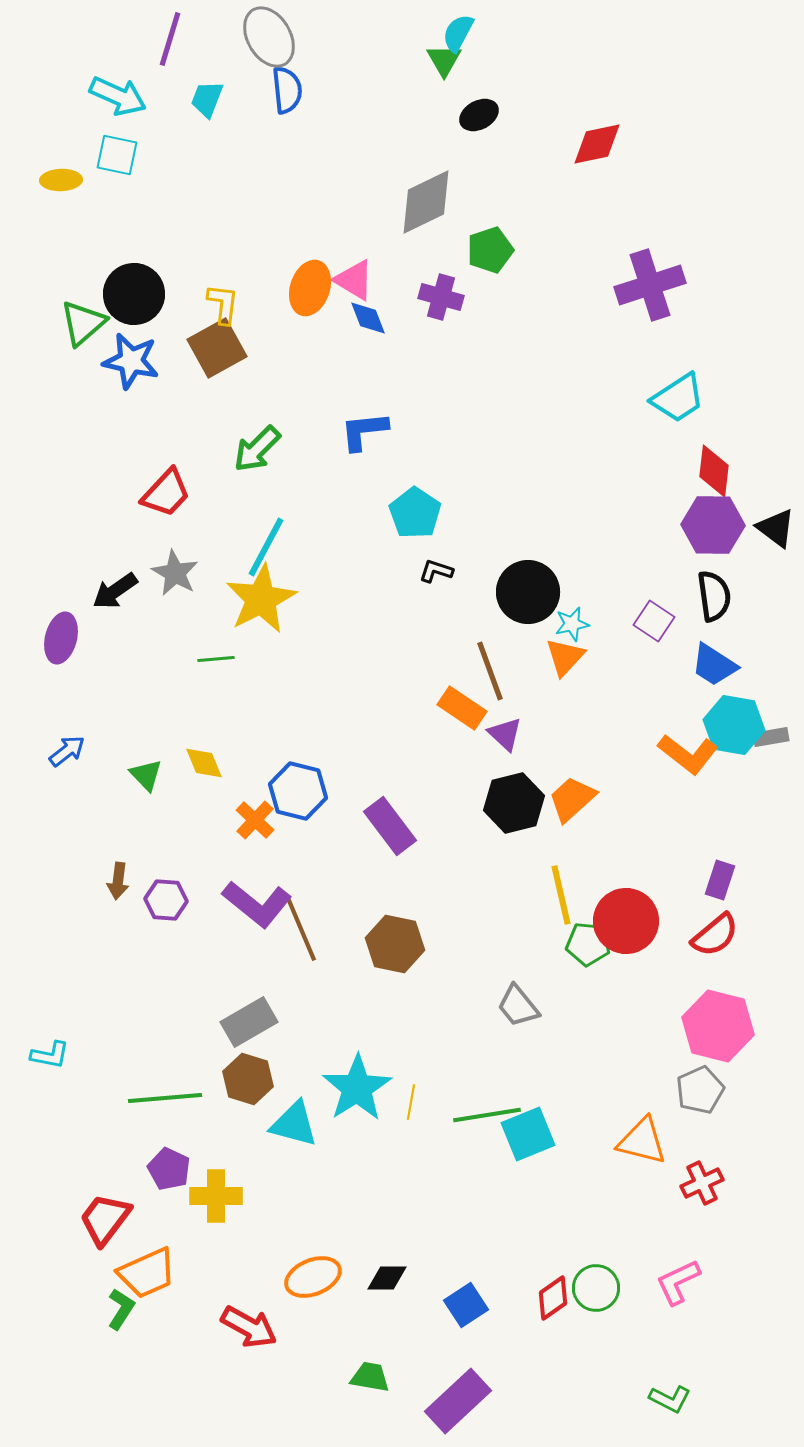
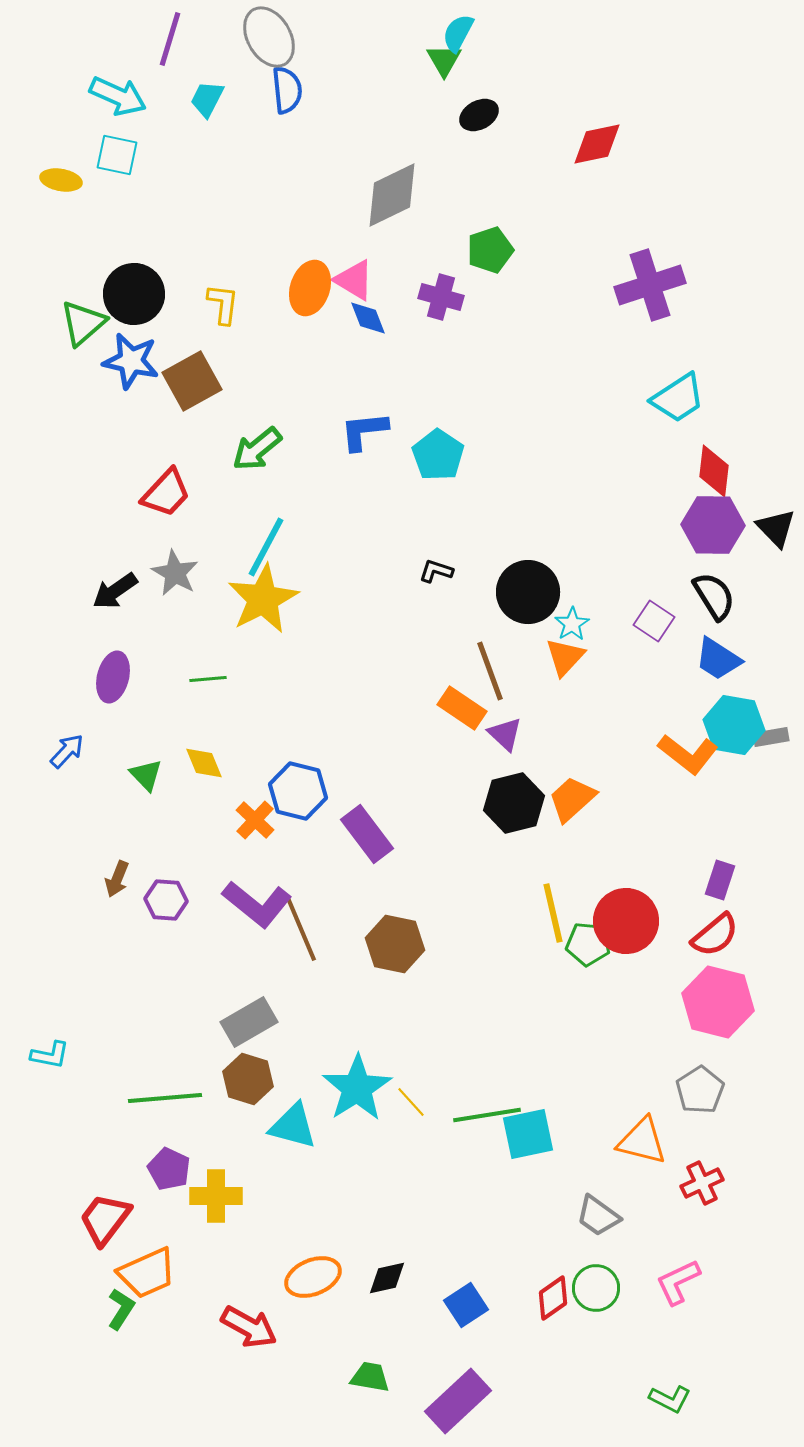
cyan trapezoid at (207, 99): rotated 6 degrees clockwise
yellow ellipse at (61, 180): rotated 12 degrees clockwise
gray diamond at (426, 202): moved 34 px left, 7 px up
brown square at (217, 348): moved 25 px left, 33 px down
green arrow at (257, 449): rotated 6 degrees clockwise
cyan pentagon at (415, 513): moved 23 px right, 58 px up
black triangle at (776, 528): rotated 9 degrees clockwise
black semicircle at (714, 596): rotated 24 degrees counterclockwise
yellow star at (261, 599): moved 2 px right
cyan star at (572, 624): rotated 20 degrees counterclockwise
purple ellipse at (61, 638): moved 52 px right, 39 px down
green line at (216, 659): moved 8 px left, 20 px down
blue trapezoid at (714, 665): moved 4 px right, 6 px up
blue arrow at (67, 751): rotated 9 degrees counterclockwise
purple rectangle at (390, 826): moved 23 px left, 8 px down
brown arrow at (118, 881): moved 1 px left, 2 px up; rotated 15 degrees clockwise
yellow line at (561, 895): moved 8 px left, 18 px down
gray trapezoid at (518, 1006): moved 80 px right, 210 px down; rotated 15 degrees counterclockwise
pink hexagon at (718, 1026): moved 24 px up
gray pentagon at (700, 1090): rotated 9 degrees counterclockwise
yellow line at (411, 1102): rotated 52 degrees counterclockwise
cyan triangle at (294, 1124): moved 1 px left, 2 px down
cyan square at (528, 1134): rotated 10 degrees clockwise
black diamond at (387, 1278): rotated 12 degrees counterclockwise
